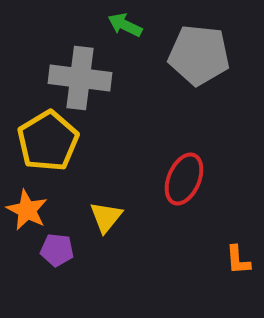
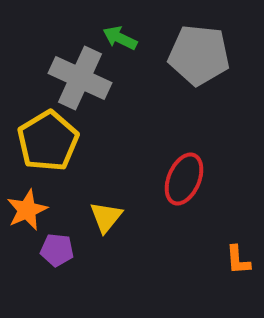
green arrow: moved 5 px left, 13 px down
gray cross: rotated 18 degrees clockwise
orange star: rotated 21 degrees clockwise
